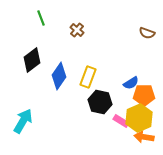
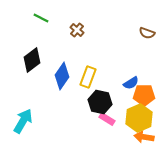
green line: rotated 42 degrees counterclockwise
blue diamond: moved 3 px right
pink rectangle: moved 14 px left, 2 px up
